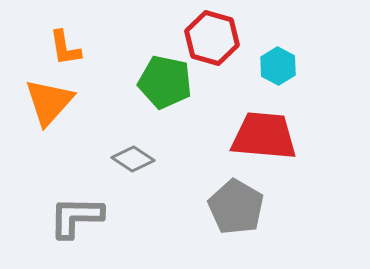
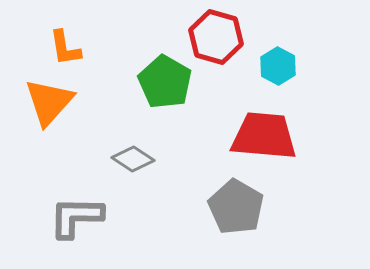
red hexagon: moved 4 px right, 1 px up
green pentagon: rotated 18 degrees clockwise
